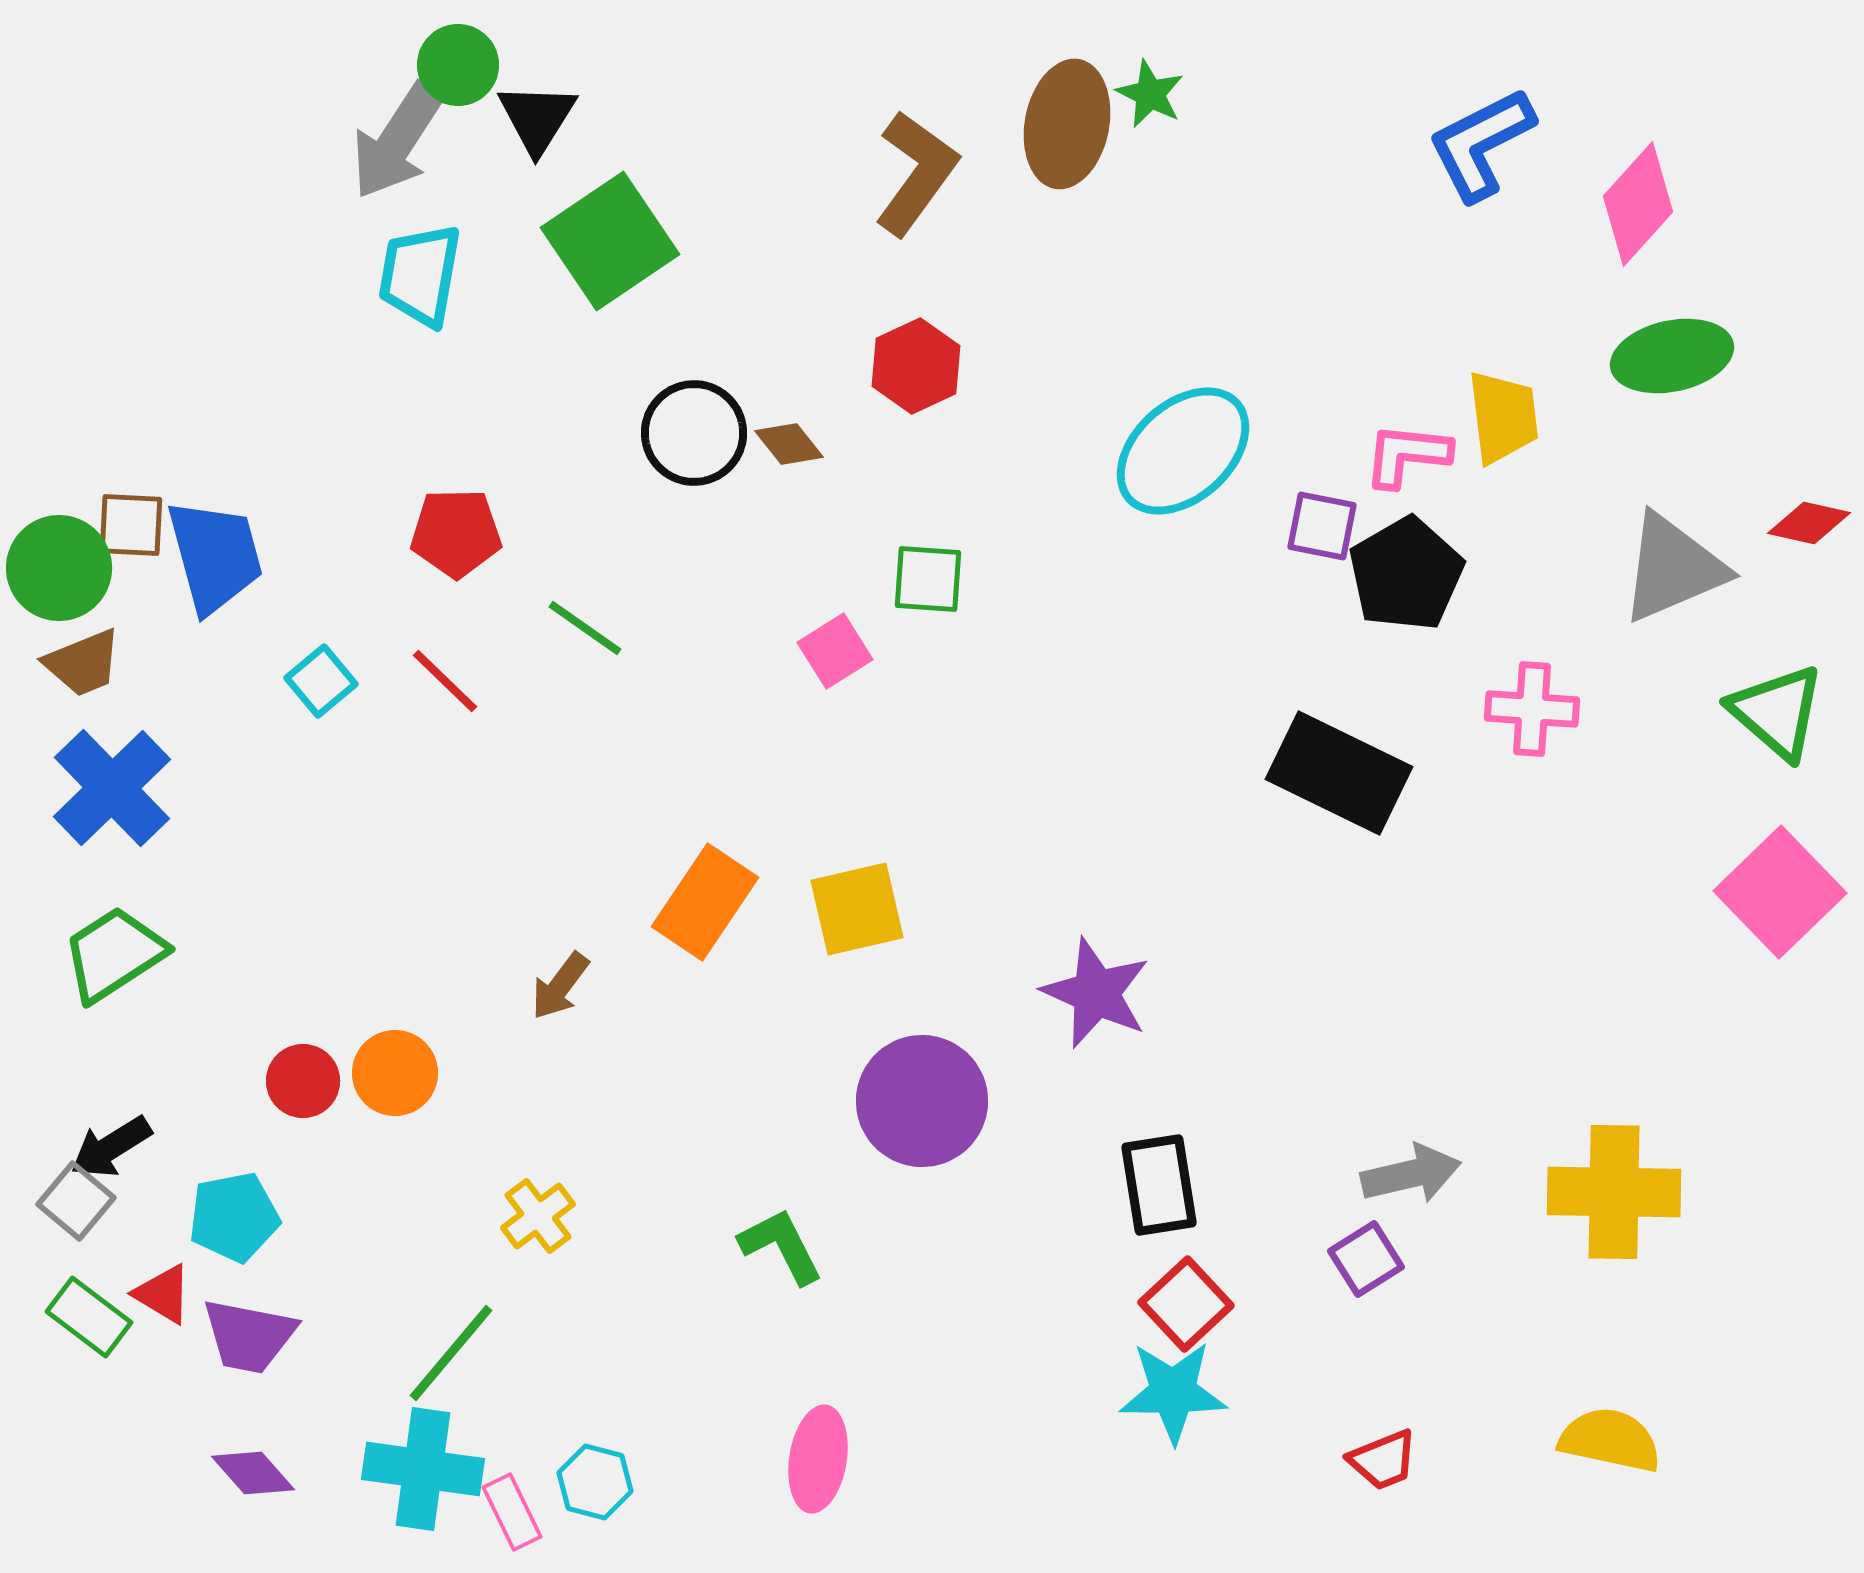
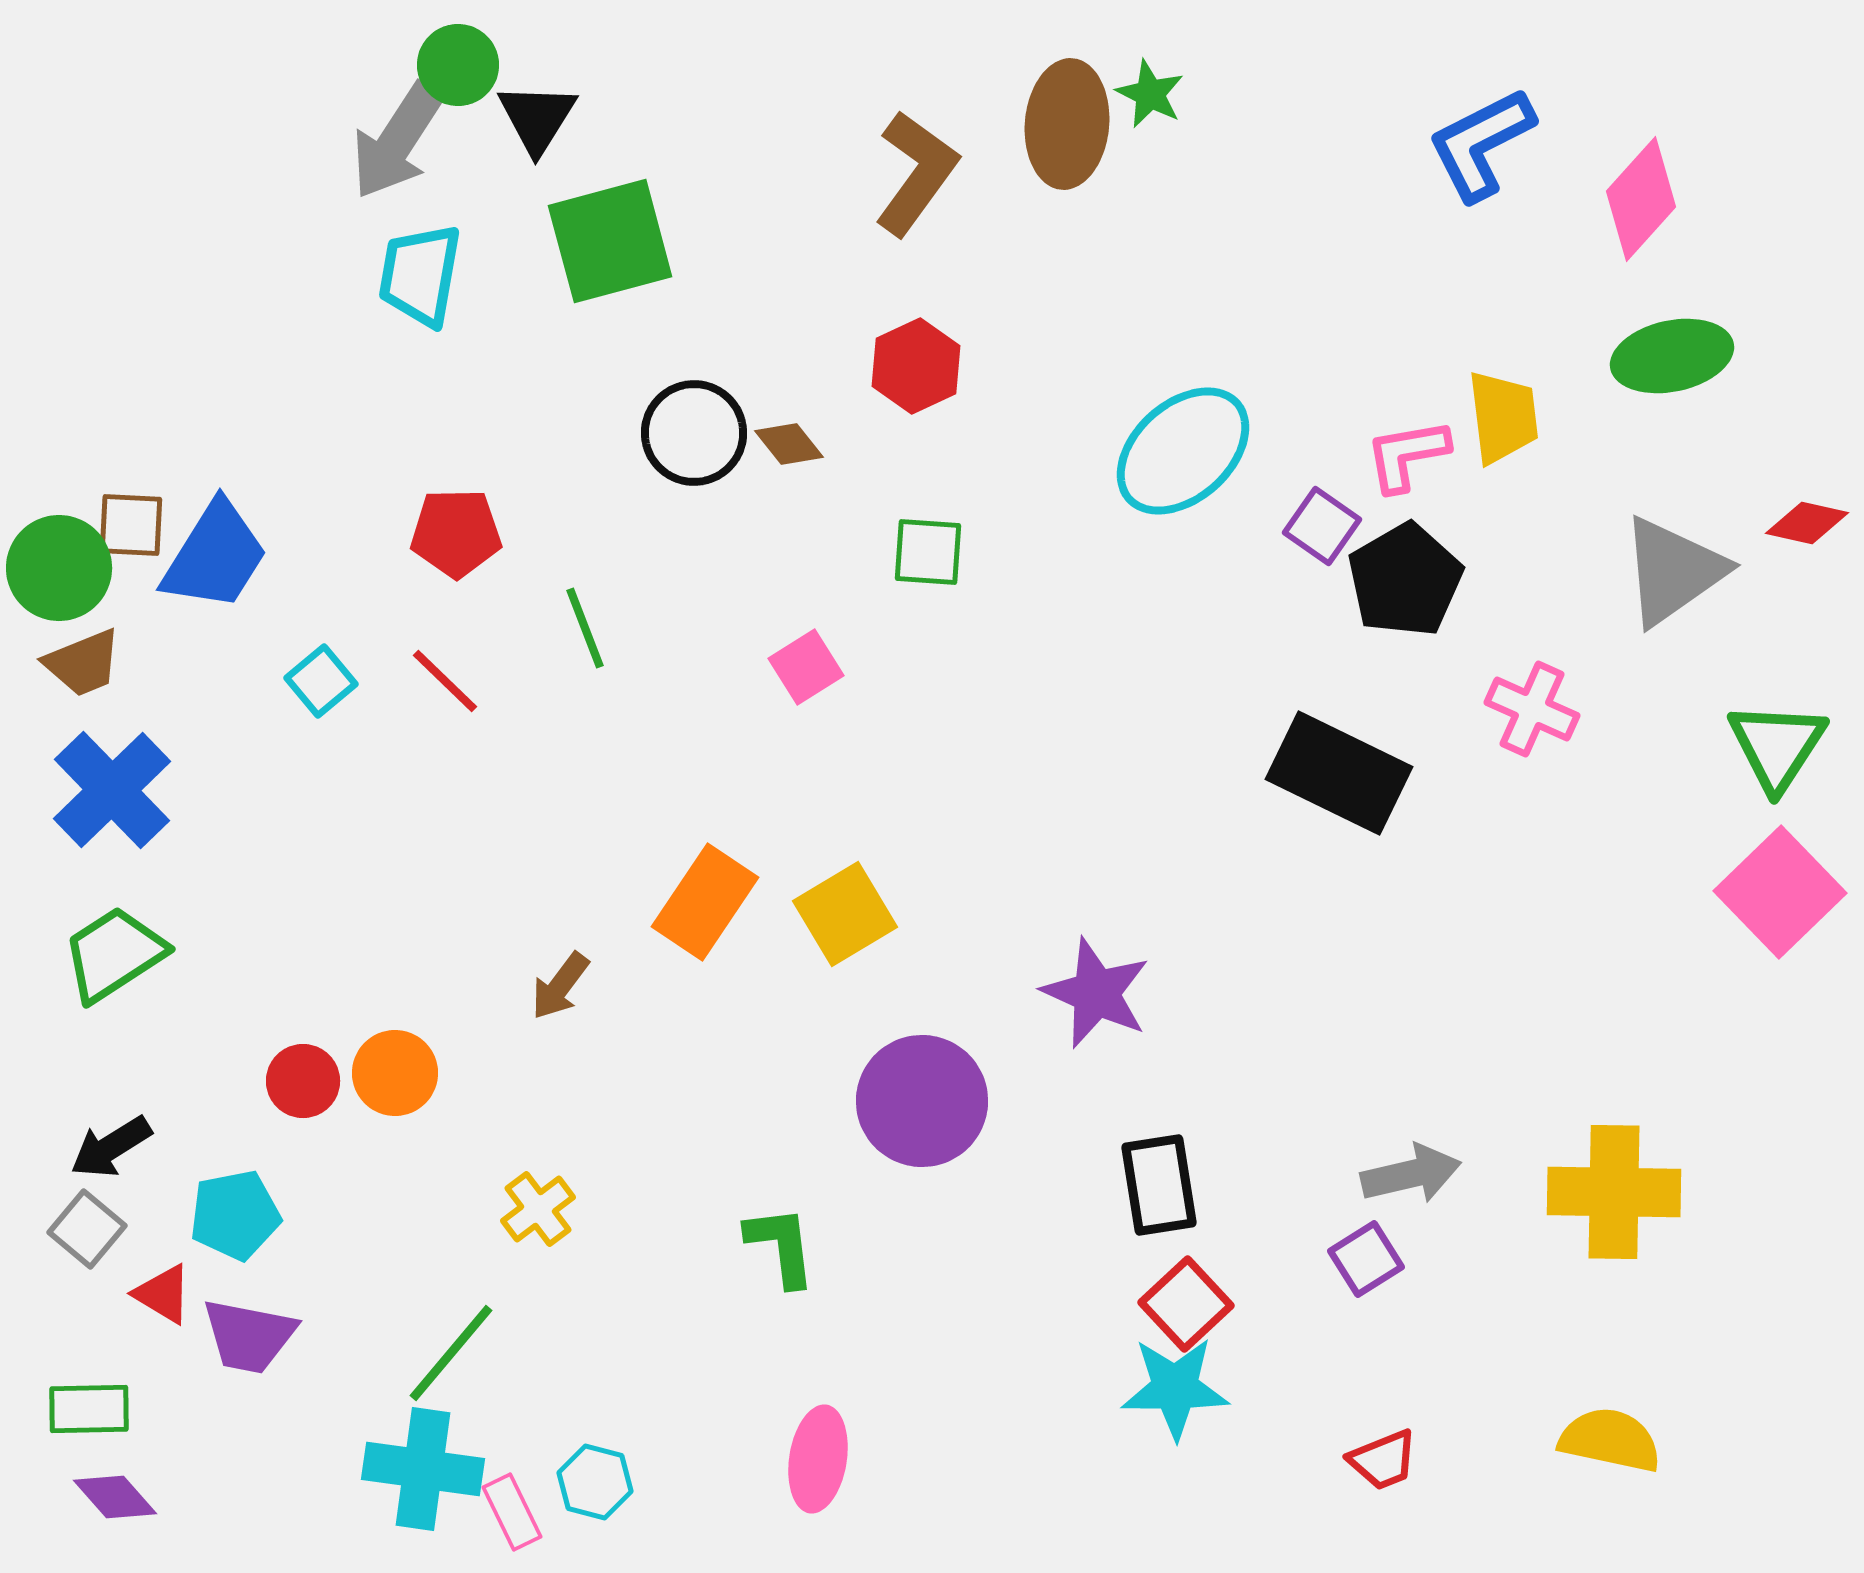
brown ellipse at (1067, 124): rotated 6 degrees counterclockwise
pink diamond at (1638, 204): moved 3 px right, 5 px up
green square at (610, 241): rotated 19 degrees clockwise
pink L-shape at (1407, 455): rotated 16 degrees counterclockwise
red diamond at (1809, 523): moved 2 px left
purple square at (1322, 526): rotated 24 degrees clockwise
blue trapezoid at (215, 556): rotated 47 degrees clockwise
gray triangle at (1673, 568): moved 3 px down; rotated 12 degrees counterclockwise
black pentagon at (1406, 574): moved 1 px left, 6 px down
green square at (928, 579): moved 27 px up
green line at (585, 628): rotated 34 degrees clockwise
pink square at (835, 651): moved 29 px left, 16 px down
pink cross at (1532, 709): rotated 20 degrees clockwise
green triangle at (1777, 712): moved 34 px down; rotated 22 degrees clockwise
blue cross at (112, 788): moved 2 px down
yellow square at (857, 909): moved 12 px left, 5 px down; rotated 18 degrees counterclockwise
gray square at (76, 1201): moved 11 px right, 28 px down
yellow cross at (538, 1216): moved 7 px up
cyan pentagon at (234, 1217): moved 1 px right, 2 px up
green L-shape at (781, 1246): rotated 20 degrees clockwise
green rectangle at (89, 1317): moved 92 px down; rotated 38 degrees counterclockwise
cyan star at (1173, 1392): moved 2 px right, 4 px up
purple diamond at (253, 1473): moved 138 px left, 24 px down
